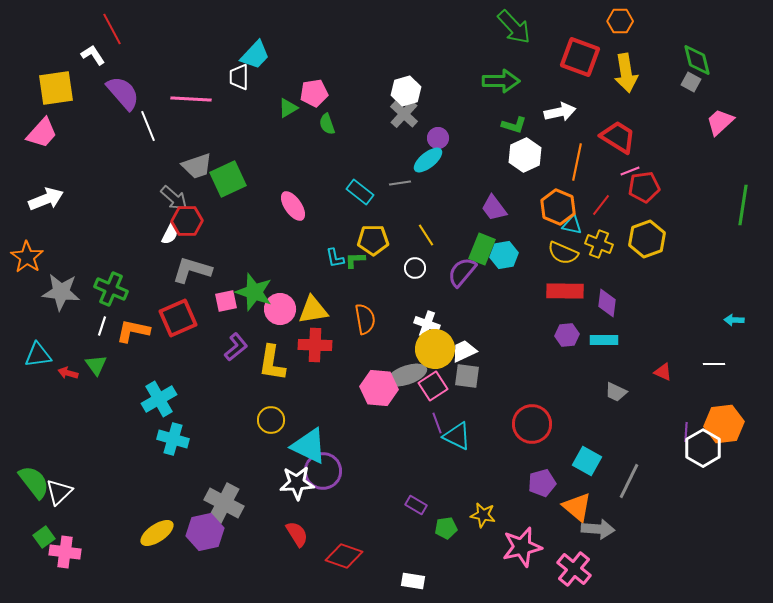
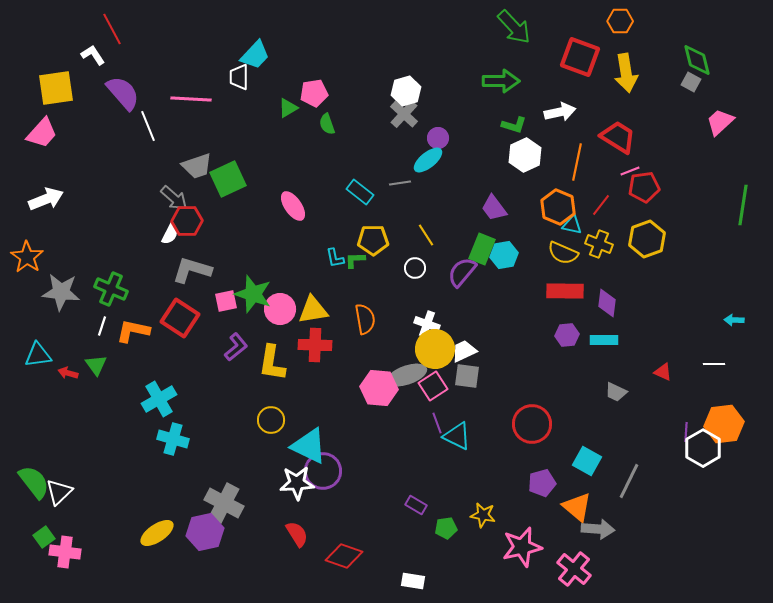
green star at (254, 292): moved 1 px left, 2 px down
red square at (178, 318): moved 2 px right; rotated 33 degrees counterclockwise
